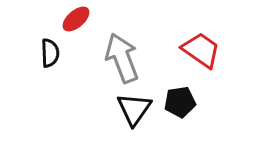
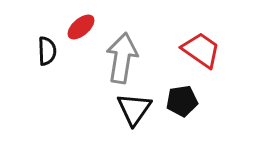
red ellipse: moved 5 px right, 8 px down
black semicircle: moved 3 px left, 2 px up
gray arrow: rotated 30 degrees clockwise
black pentagon: moved 2 px right, 1 px up
